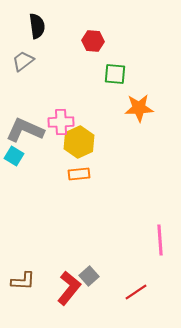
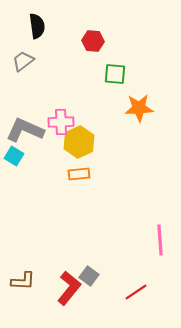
gray square: rotated 12 degrees counterclockwise
